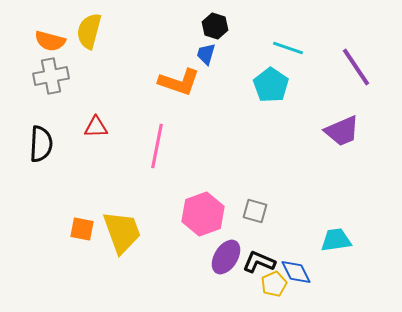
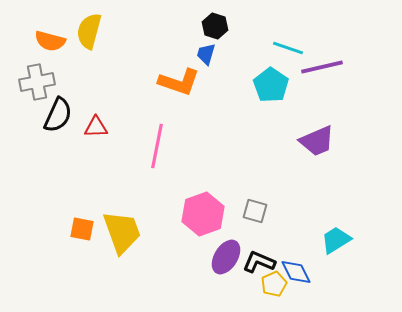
purple line: moved 34 px left; rotated 69 degrees counterclockwise
gray cross: moved 14 px left, 6 px down
purple trapezoid: moved 25 px left, 10 px down
black semicircle: moved 17 px right, 29 px up; rotated 21 degrees clockwise
cyan trapezoid: rotated 24 degrees counterclockwise
